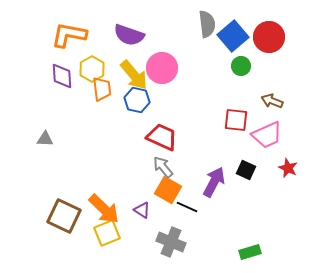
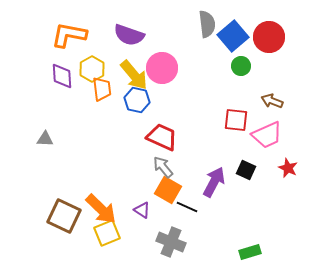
orange arrow: moved 3 px left
